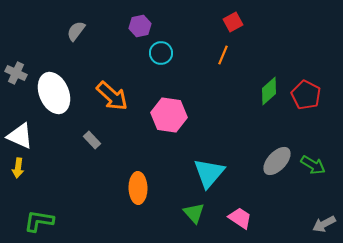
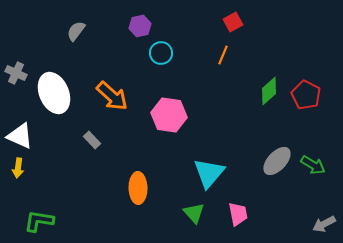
pink trapezoid: moved 2 px left, 4 px up; rotated 45 degrees clockwise
